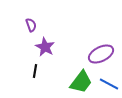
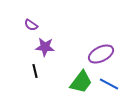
purple semicircle: rotated 144 degrees clockwise
purple star: rotated 24 degrees counterclockwise
black line: rotated 24 degrees counterclockwise
